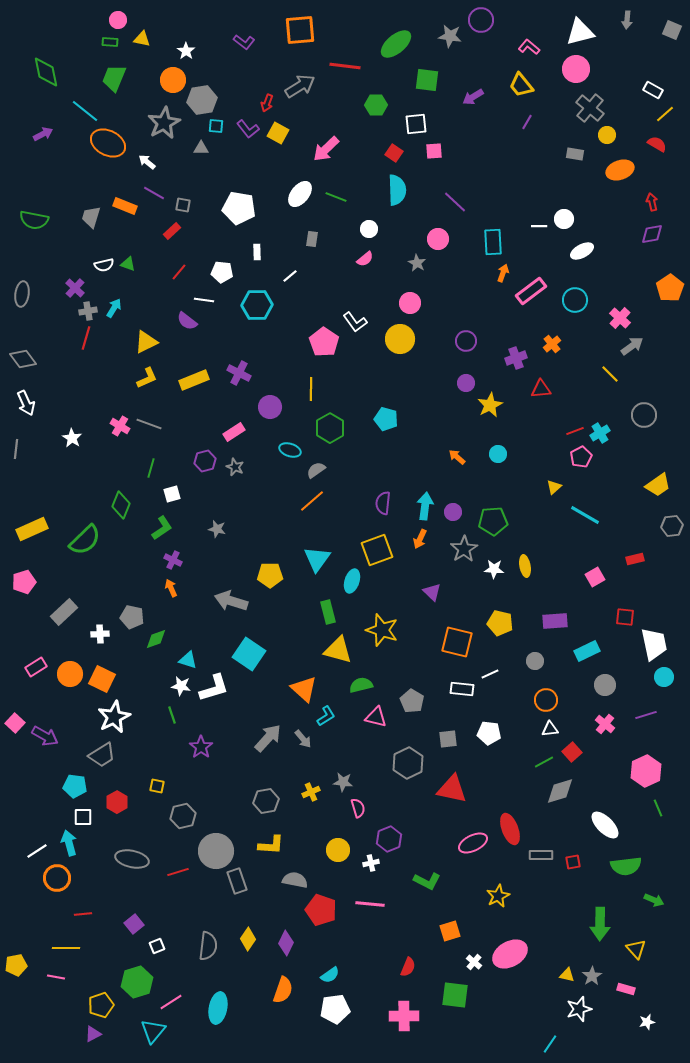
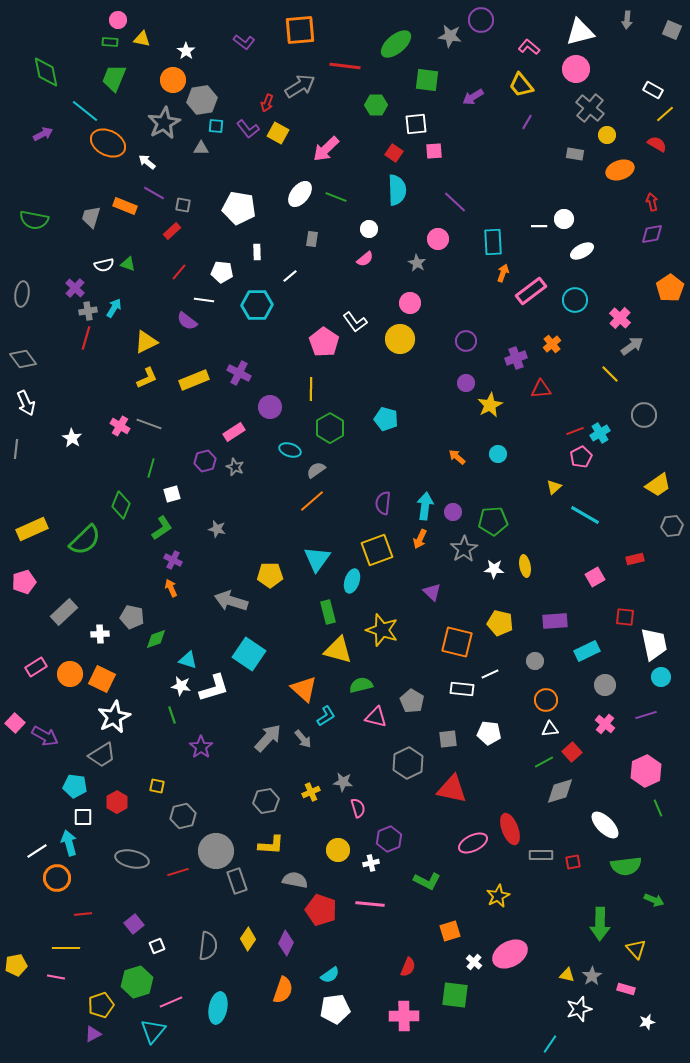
cyan circle at (664, 677): moved 3 px left
pink line at (171, 1002): rotated 10 degrees clockwise
